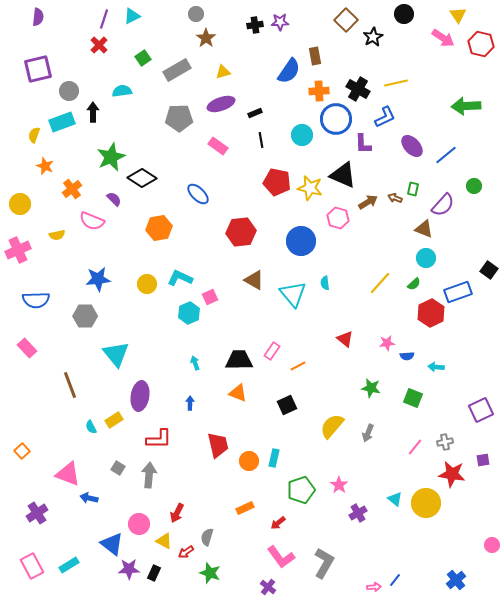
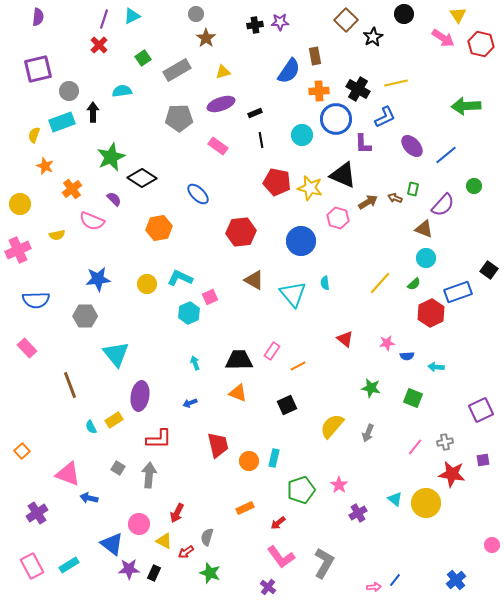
blue arrow at (190, 403): rotated 112 degrees counterclockwise
